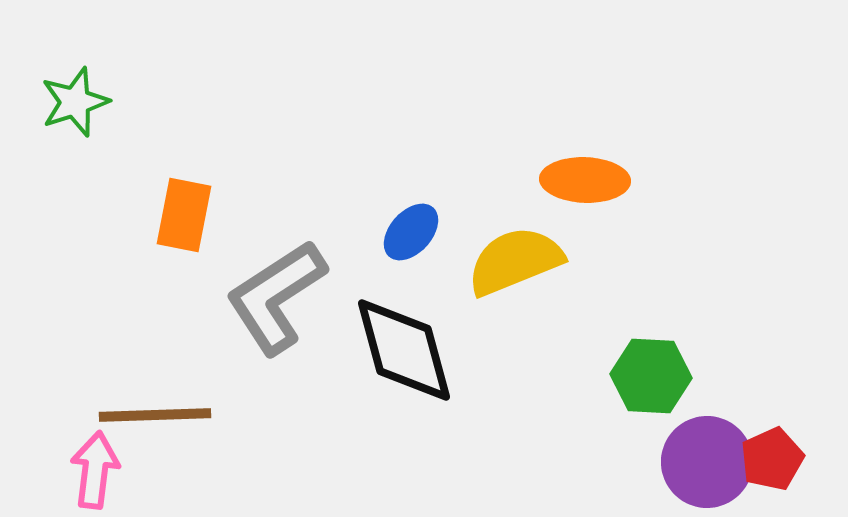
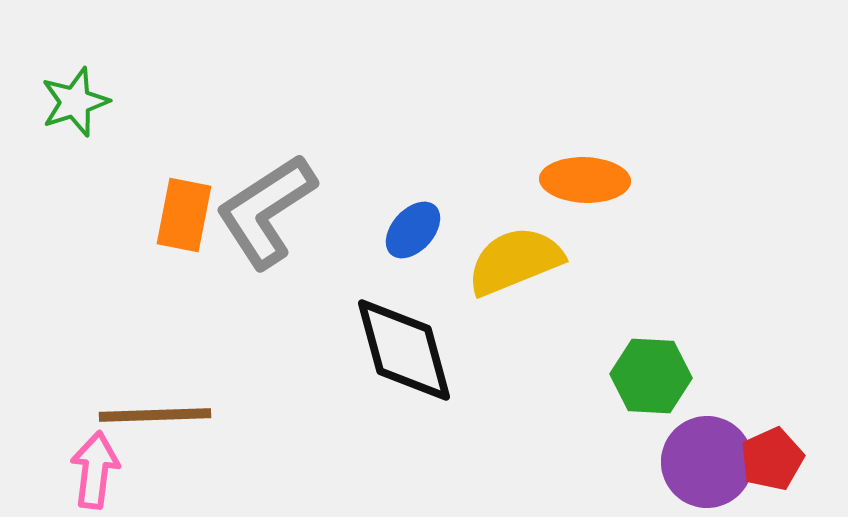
blue ellipse: moved 2 px right, 2 px up
gray L-shape: moved 10 px left, 86 px up
